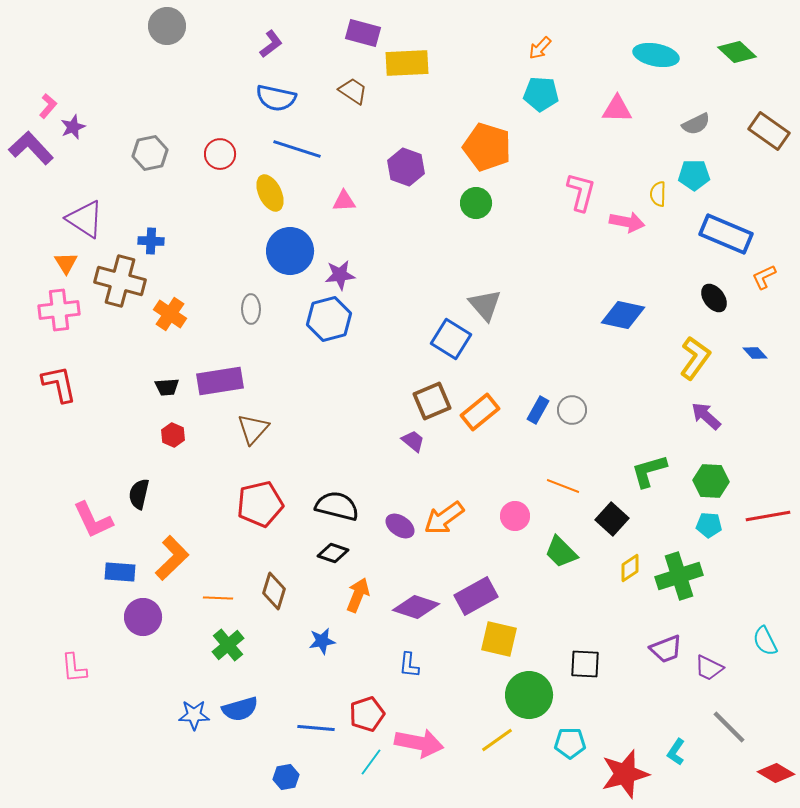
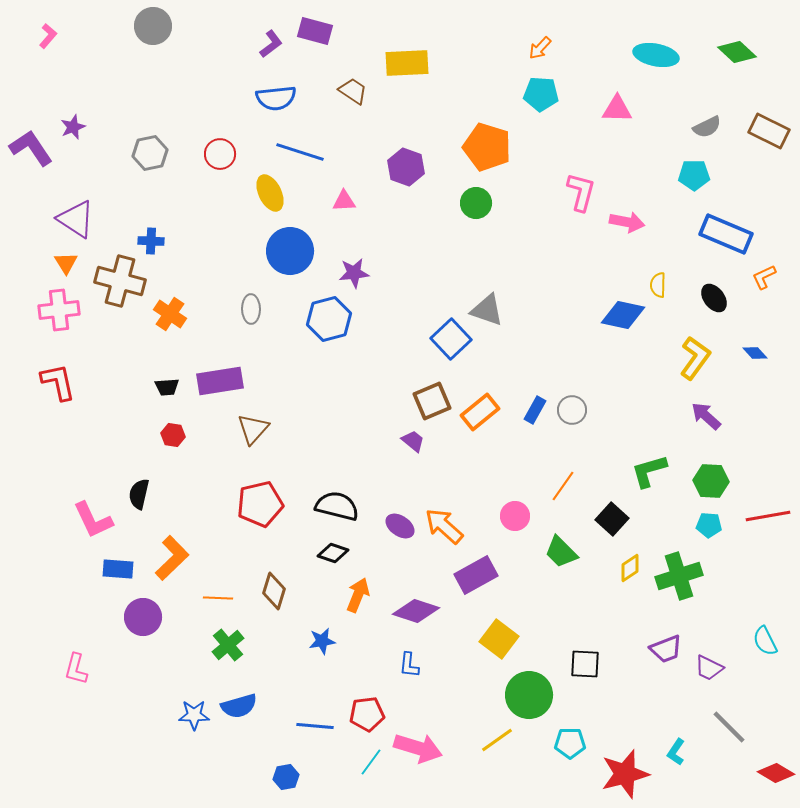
gray circle at (167, 26): moved 14 px left
purple rectangle at (363, 33): moved 48 px left, 2 px up
blue semicircle at (276, 98): rotated 18 degrees counterclockwise
pink L-shape at (48, 106): moved 70 px up
gray semicircle at (696, 124): moved 11 px right, 3 px down
brown rectangle at (769, 131): rotated 9 degrees counterclockwise
purple L-shape at (31, 148): rotated 9 degrees clockwise
blue line at (297, 149): moved 3 px right, 3 px down
yellow semicircle at (658, 194): moved 91 px down
purple triangle at (85, 219): moved 9 px left
purple star at (340, 275): moved 14 px right, 2 px up
gray triangle at (485, 305): moved 2 px right, 5 px down; rotated 30 degrees counterclockwise
blue square at (451, 339): rotated 15 degrees clockwise
red L-shape at (59, 384): moved 1 px left, 2 px up
blue rectangle at (538, 410): moved 3 px left
red hexagon at (173, 435): rotated 15 degrees counterclockwise
orange line at (563, 486): rotated 76 degrees counterclockwise
orange arrow at (444, 518): moved 8 px down; rotated 78 degrees clockwise
blue rectangle at (120, 572): moved 2 px left, 3 px up
purple rectangle at (476, 596): moved 21 px up
purple diamond at (416, 607): moved 4 px down
yellow square at (499, 639): rotated 24 degrees clockwise
pink L-shape at (74, 668): moved 2 px right, 1 px down; rotated 20 degrees clockwise
blue semicircle at (240, 709): moved 1 px left, 3 px up
red pentagon at (367, 714): rotated 12 degrees clockwise
blue line at (316, 728): moved 1 px left, 2 px up
pink arrow at (419, 743): moved 1 px left, 5 px down; rotated 6 degrees clockwise
